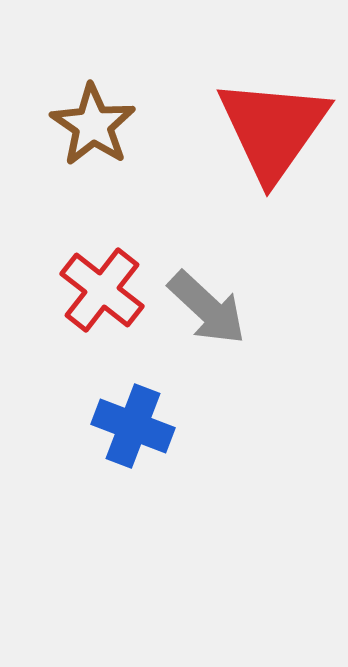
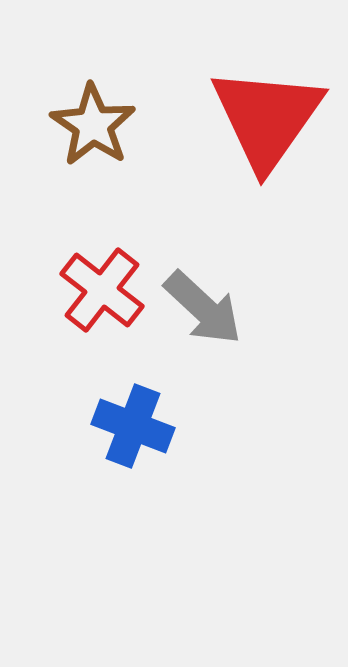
red triangle: moved 6 px left, 11 px up
gray arrow: moved 4 px left
